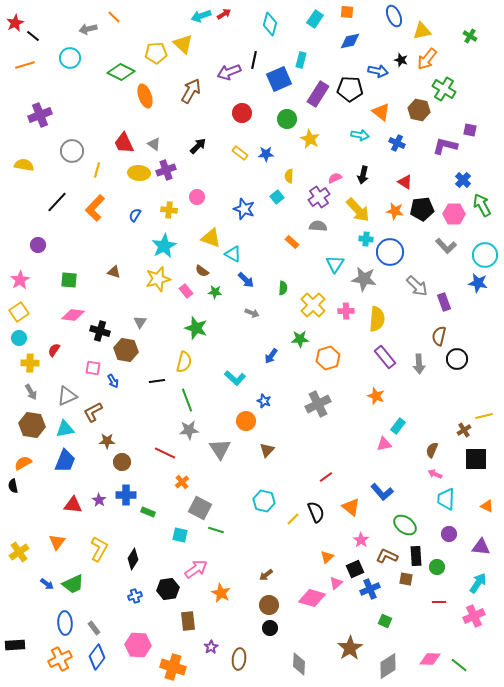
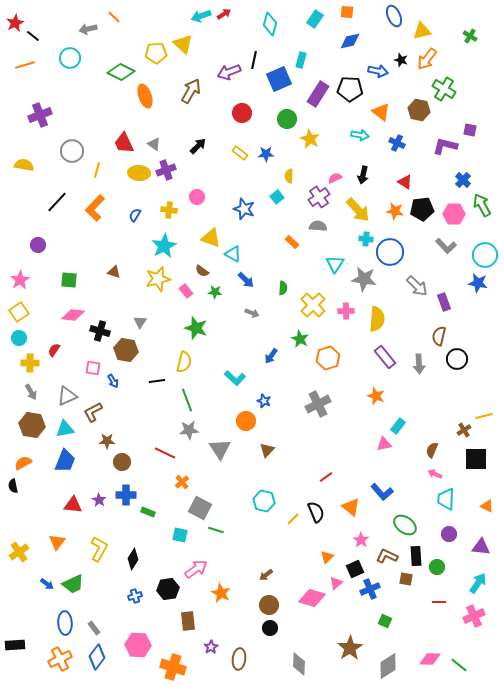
green star at (300, 339): rotated 30 degrees clockwise
